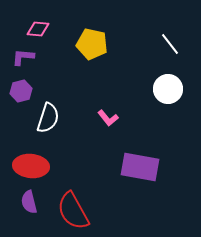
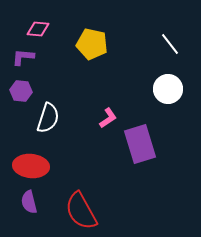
purple hexagon: rotated 20 degrees clockwise
pink L-shape: rotated 85 degrees counterclockwise
purple rectangle: moved 23 px up; rotated 63 degrees clockwise
red semicircle: moved 8 px right
